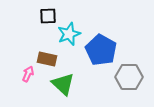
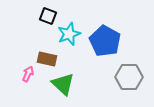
black square: rotated 24 degrees clockwise
blue pentagon: moved 4 px right, 9 px up
